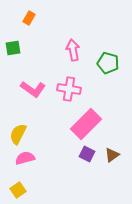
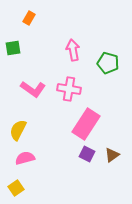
pink rectangle: rotated 12 degrees counterclockwise
yellow semicircle: moved 4 px up
yellow square: moved 2 px left, 2 px up
